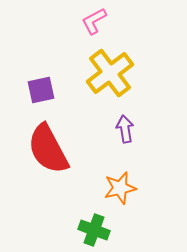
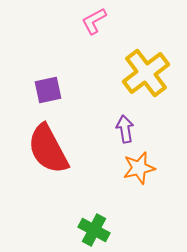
yellow cross: moved 36 px right
purple square: moved 7 px right
orange star: moved 19 px right, 20 px up
green cross: rotated 8 degrees clockwise
